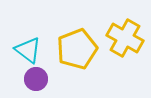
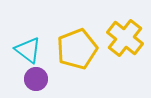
yellow cross: rotated 9 degrees clockwise
